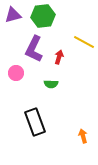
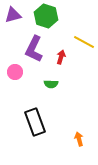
green hexagon: moved 3 px right; rotated 25 degrees clockwise
red arrow: moved 2 px right
pink circle: moved 1 px left, 1 px up
orange arrow: moved 4 px left, 3 px down
